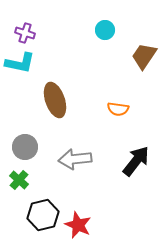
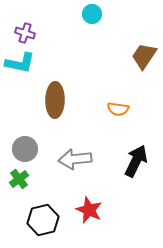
cyan circle: moved 13 px left, 16 px up
brown ellipse: rotated 20 degrees clockwise
gray circle: moved 2 px down
black arrow: rotated 12 degrees counterclockwise
green cross: moved 1 px up; rotated 12 degrees clockwise
black hexagon: moved 5 px down
red star: moved 11 px right, 15 px up
